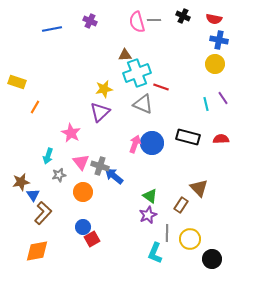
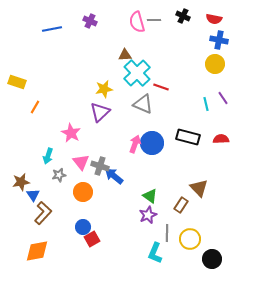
cyan cross at (137, 73): rotated 24 degrees counterclockwise
